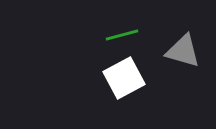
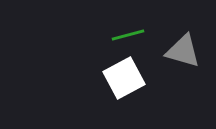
green line: moved 6 px right
